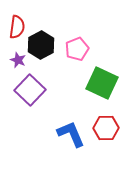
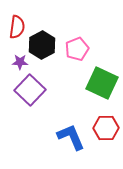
black hexagon: moved 1 px right
purple star: moved 2 px right, 2 px down; rotated 21 degrees counterclockwise
blue L-shape: moved 3 px down
